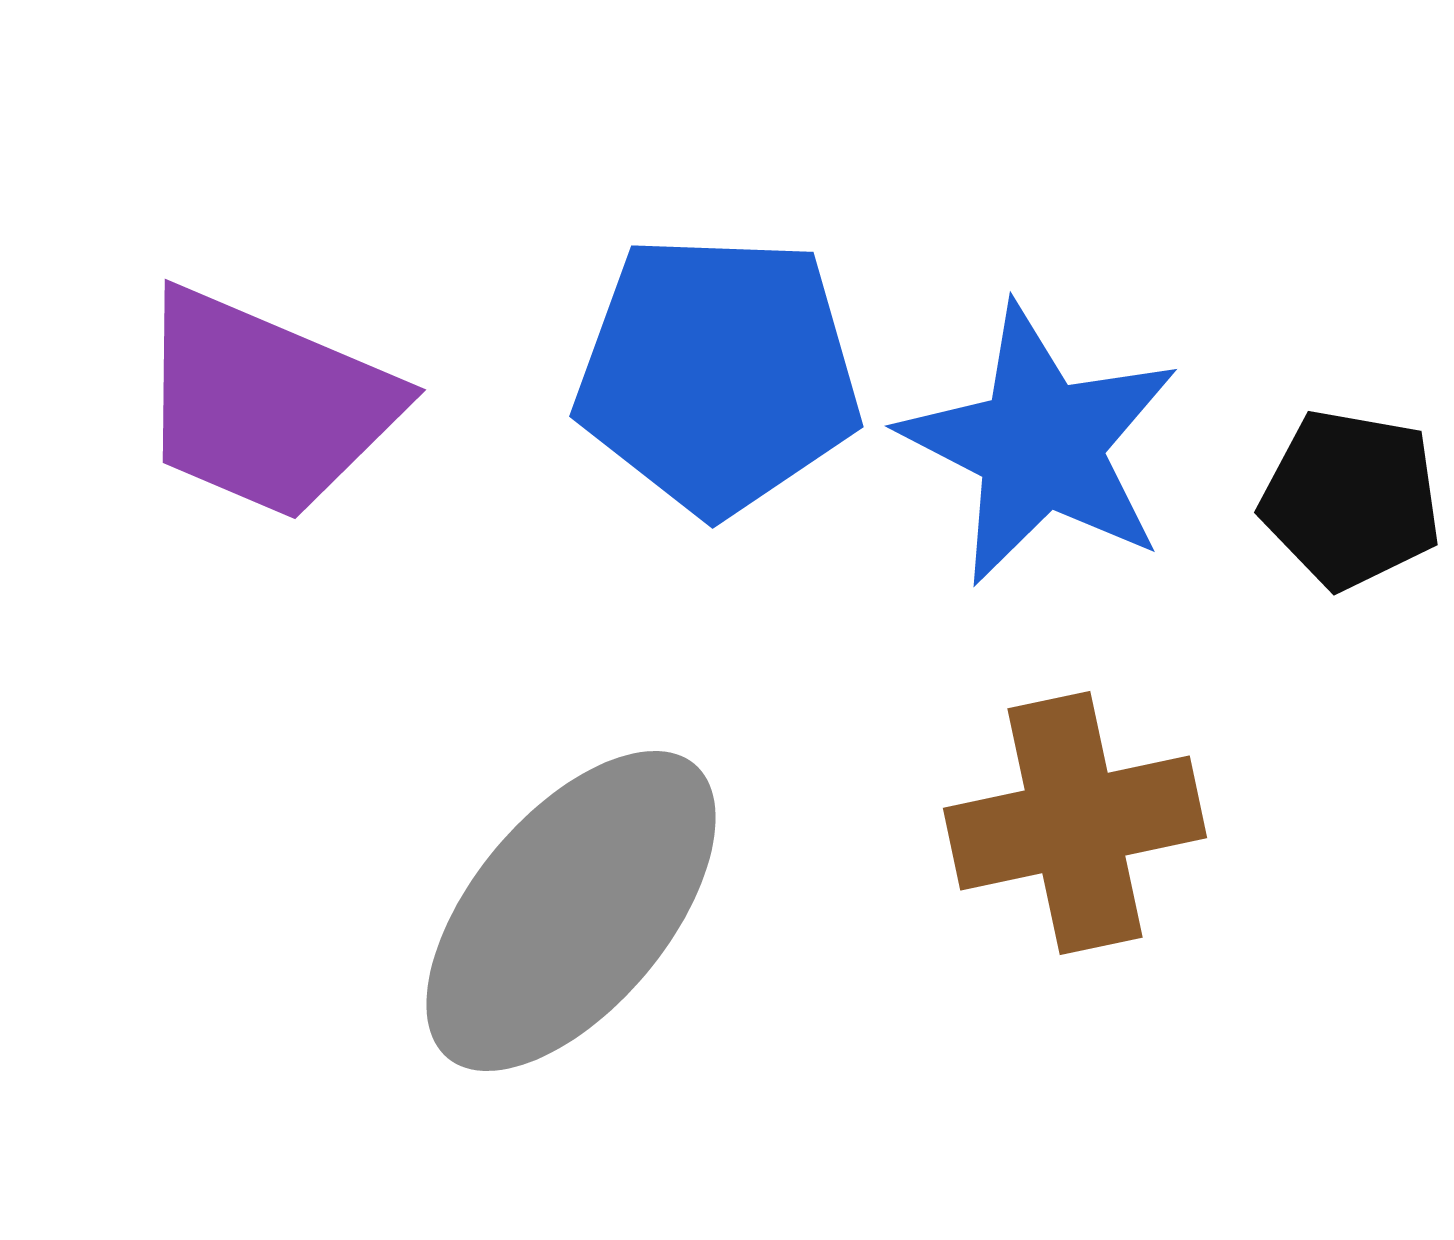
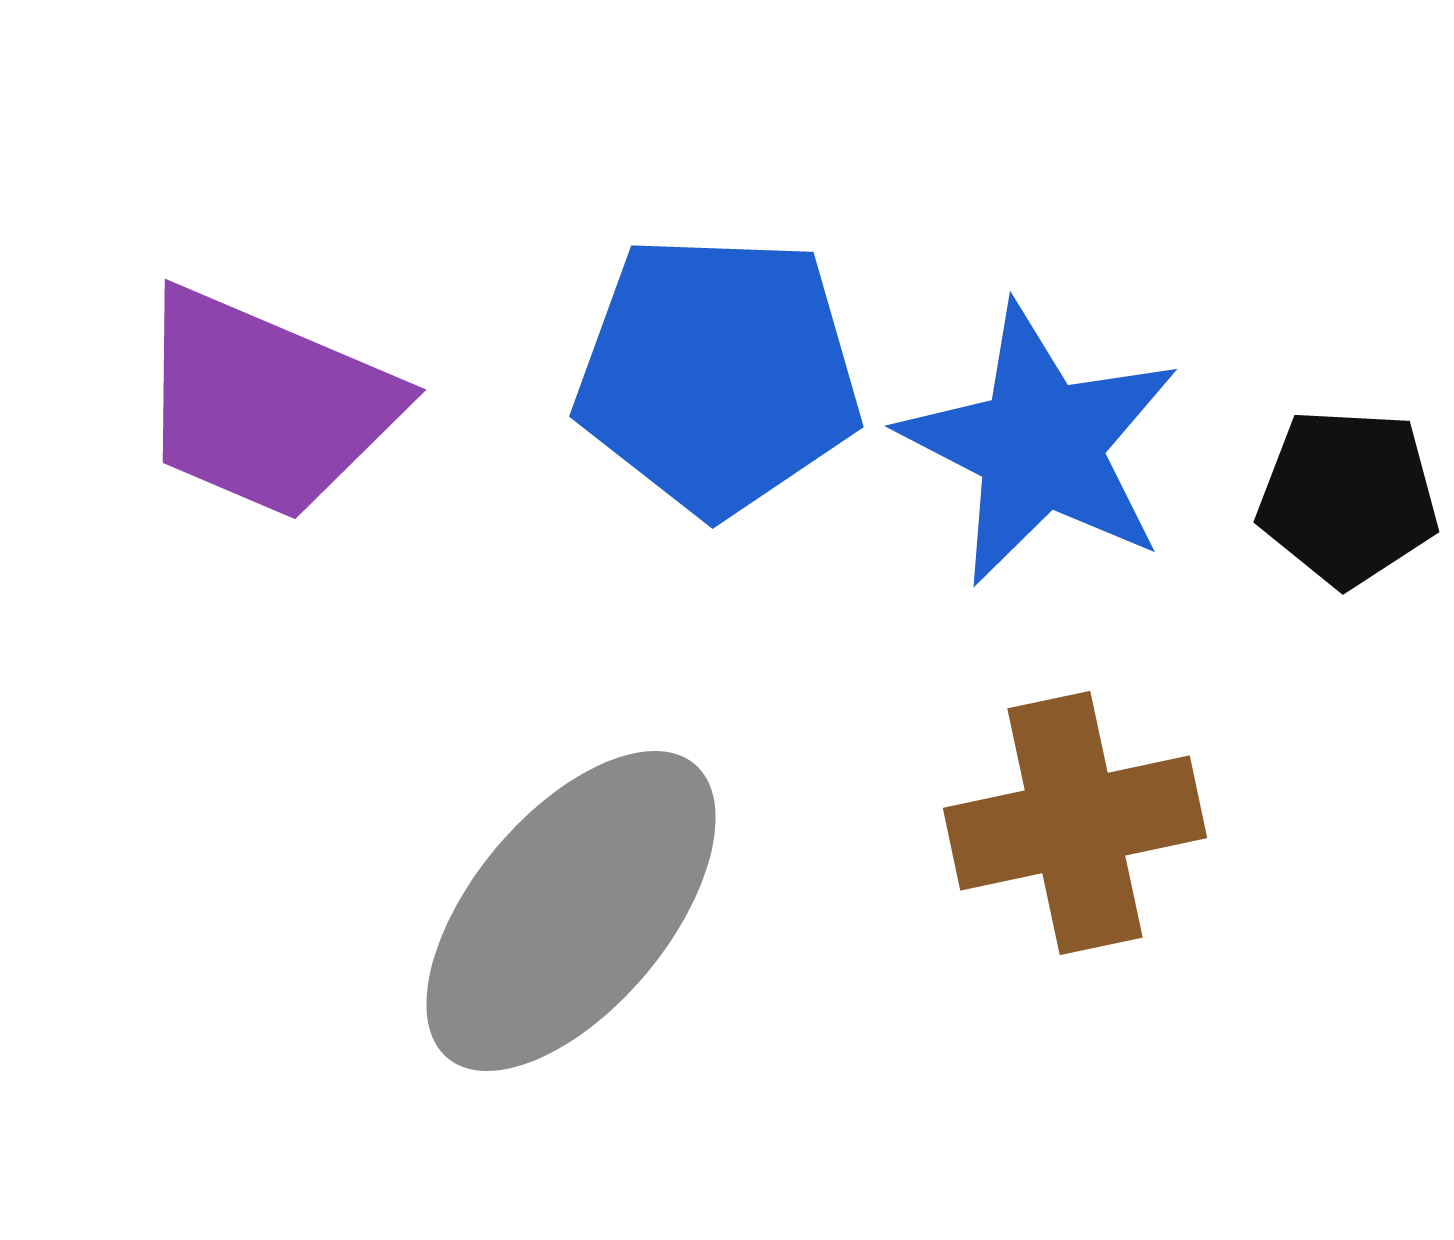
black pentagon: moved 3 px left, 2 px up; rotated 7 degrees counterclockwise
